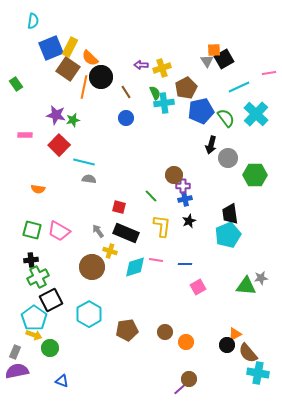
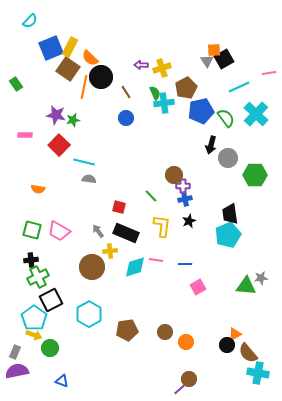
cyan semicircle at (33, 21): moved 3 px left; rotated 35 degrees clockwise
yellow cross at (110, 251): rotated 24 degrees counterclockwise
